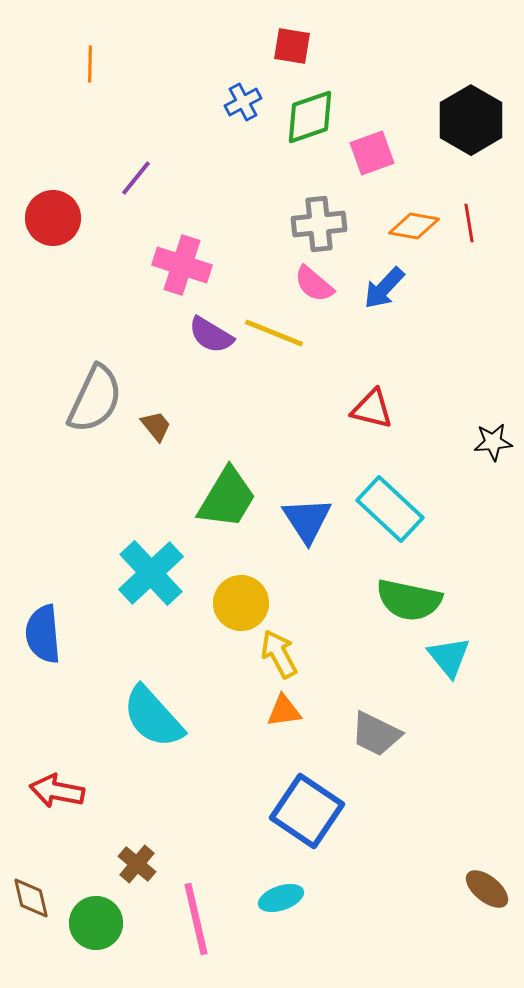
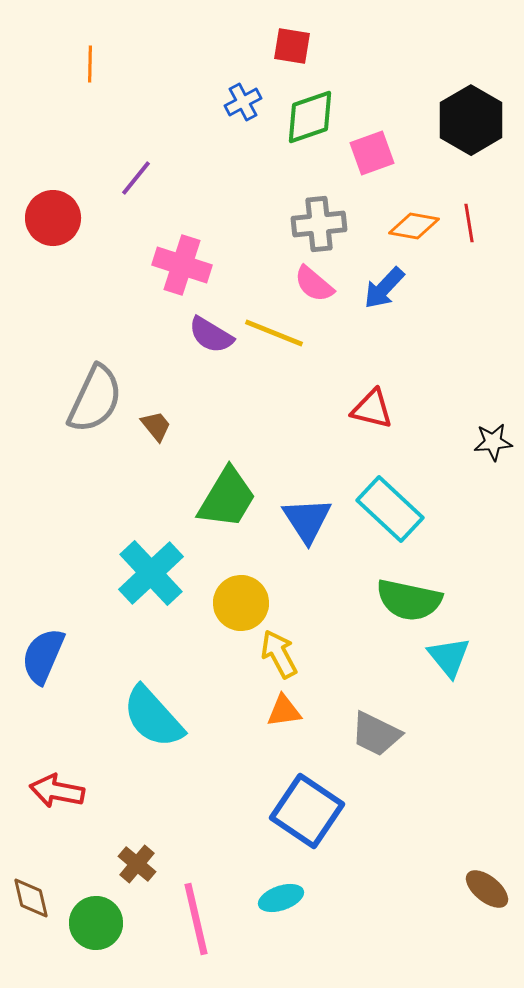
blue semicircle: moved 22 px down; rotated 28 degrees clockwise
